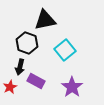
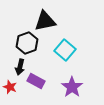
black triangle: moved 1 px down
black hexagon: rotated 20 degrees clockwise
cyan square: rotated 10 degrees counterclockwise
red star: rotated 24 degrees counterclockwise
